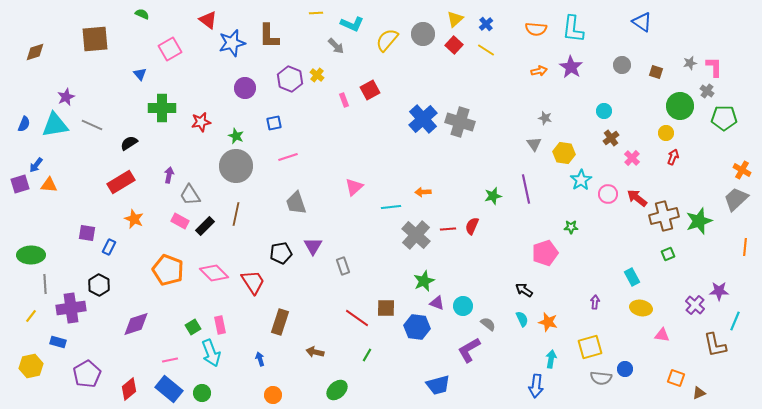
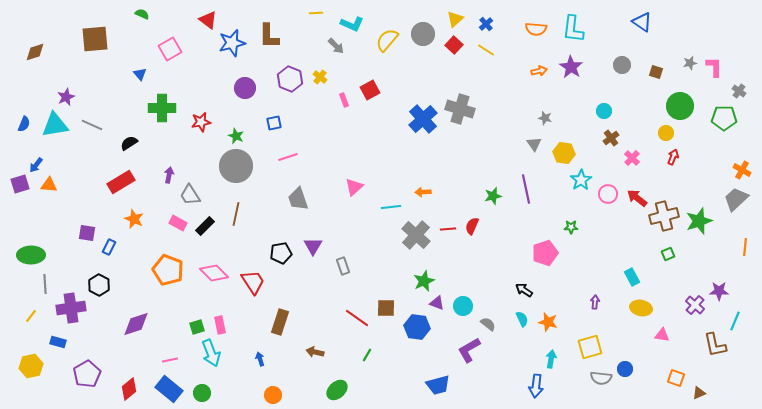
yellow cross at (317, 75): moved 3 px right, 2 px down
gray cross at (707, 91): moved 32 px right
gray cross at (460, 122): moved 13 px up
gray trapezoid at (296, 203): moved 2 px right, 4 px up
pink rectangle at (180, 221): moved 2 px left, 2 px down
green square at (193, 327): moved 4 px right; rotated 14 degrees clockwise
